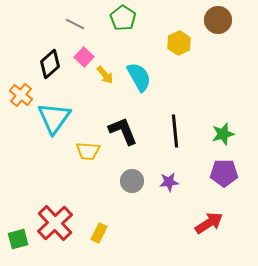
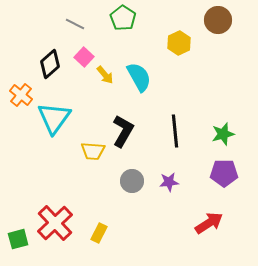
black L-shape: rotated 52 degrees clockwise
yellow trapezoid: moved 5 px right
